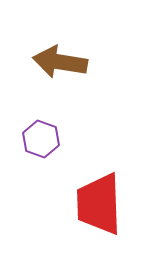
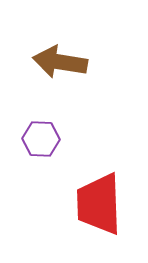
purple hexagon: rotated 18 degrees counterclockwise
